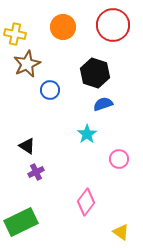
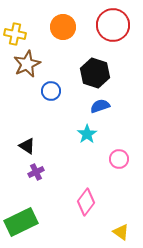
blue circle: moved 1 px right, 1 px down
blue semicircle: moved 3 px left, 2 px down
